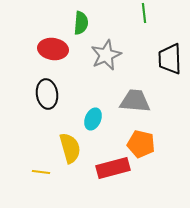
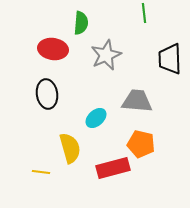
gray trapezoid: moved 2 px right
cyan ellipse: moved 3 px right, 1 px up; rotated 25 degrees clockwise
